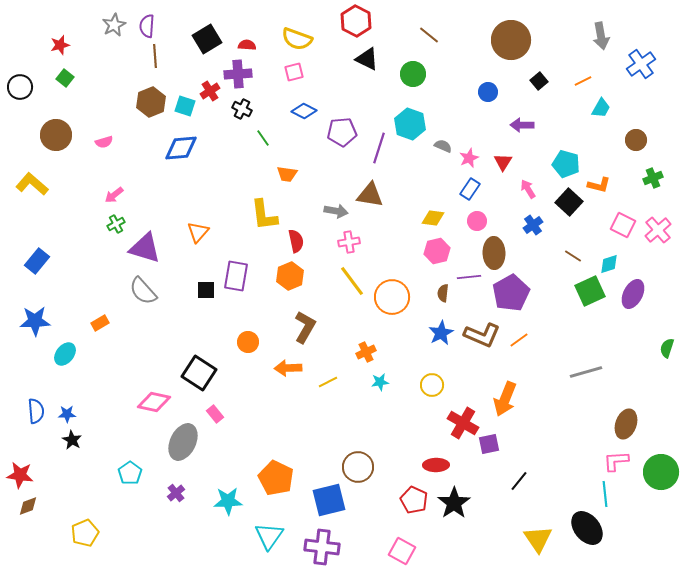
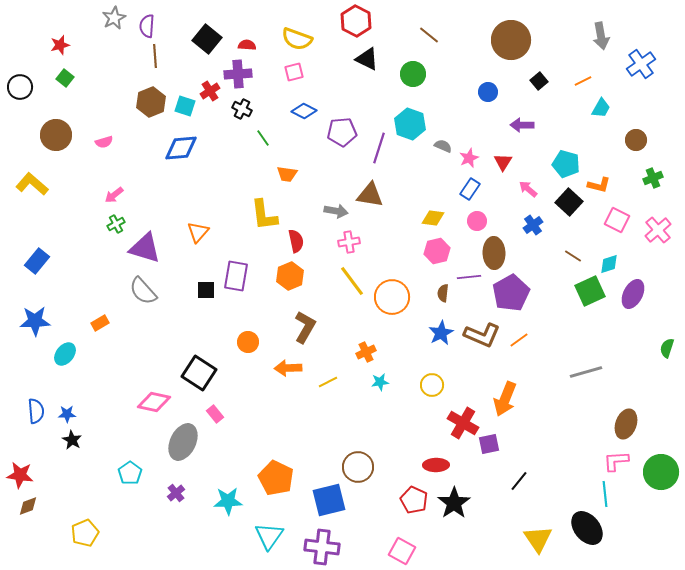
gray star at (114, 25): moved 7 px up
black square at (207, 39): rotated 20 degrees counterclockwise
pink arrow at (528, 189): rotated 18 degrees counterclockwise
pink square at (623, 225): moved 6 px left, 5 px up
